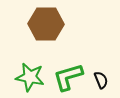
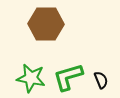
green star: moved 1 px right, 1 px down
